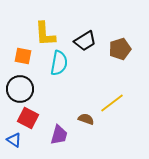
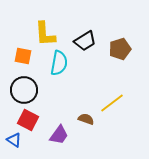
black circle: moved 4 px right, 1 px down
red square: moved 2 px down
purple trapezoid: rotated 20 degrees clockwise
